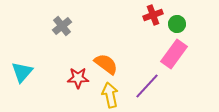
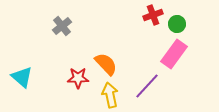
orange semicircle: rotated 10 degrees clockwise
cyan triangle: moved 5 px down; rotated 30 degrees counterclockwise
